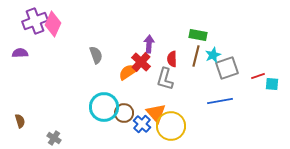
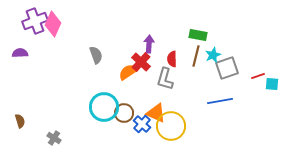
orange triangle: rotated 25 degrees counterclockwise
